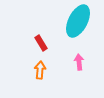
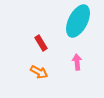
pink arrow: moved 2 px left
orange arrow: moved 1 px left, 2 px down; rotated 114 degrees clockwise
